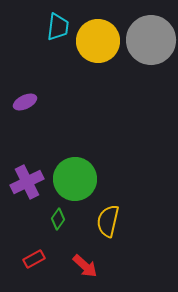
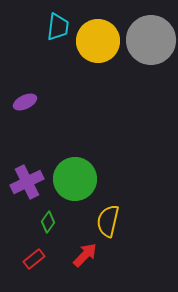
green diamond: moved 10 px left, 3 px down
red rectangle: rotated 10 degrees counterclockwise
red arrow: moved 11 px up; rotated 88 degrees counterclockwise
